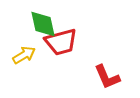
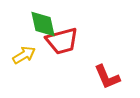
red trapezoid: moved 1 px right, 1 px up
